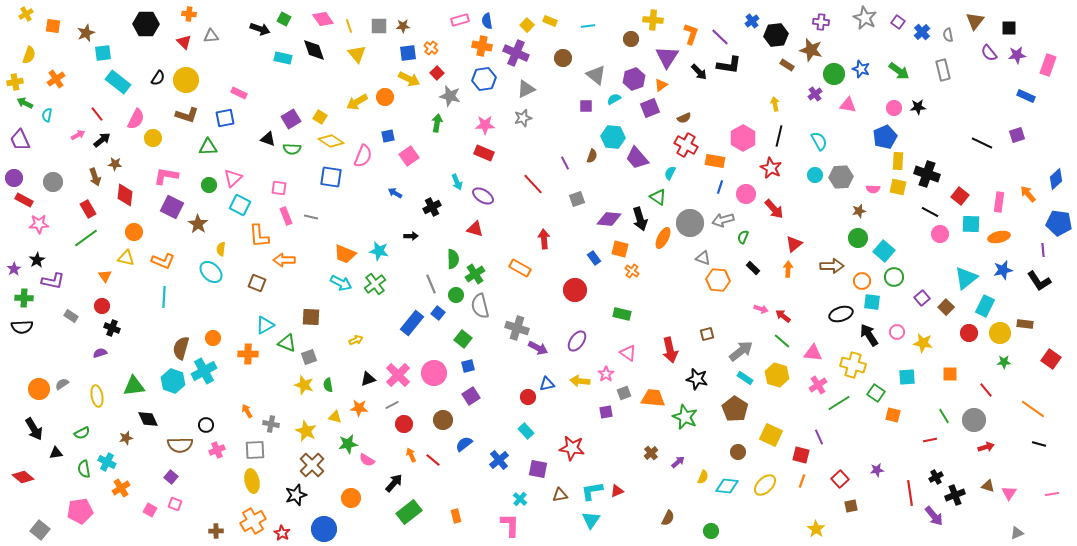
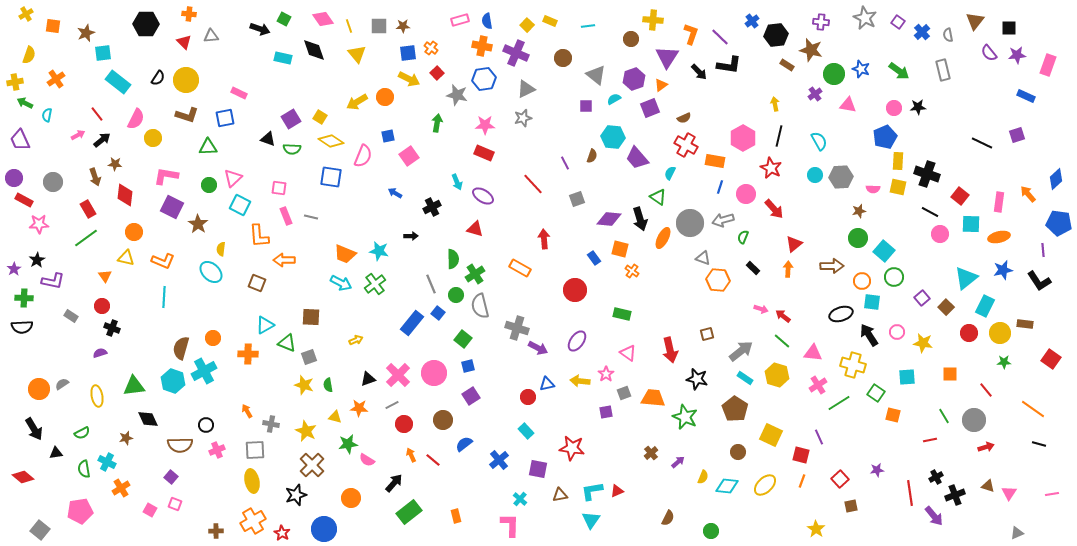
gray star at (450, 96): moved 7 px right, 1 px up
